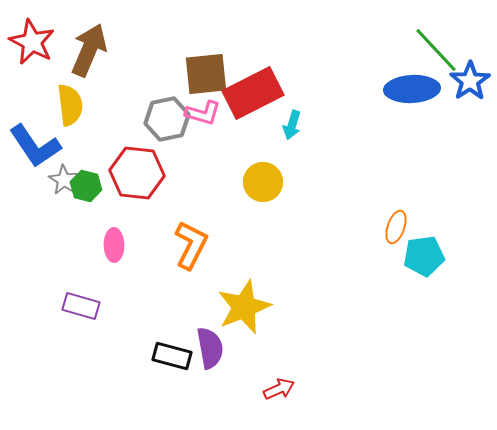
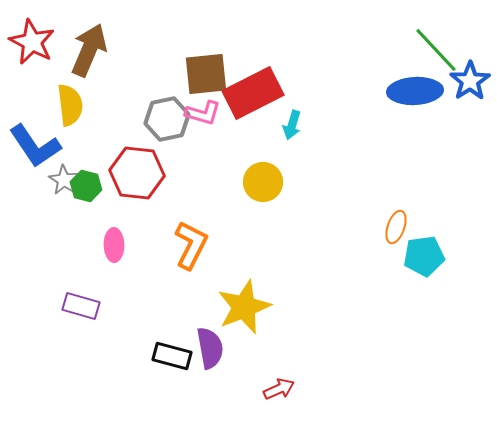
blue ellipse: moved 3 px right, 2 px down
